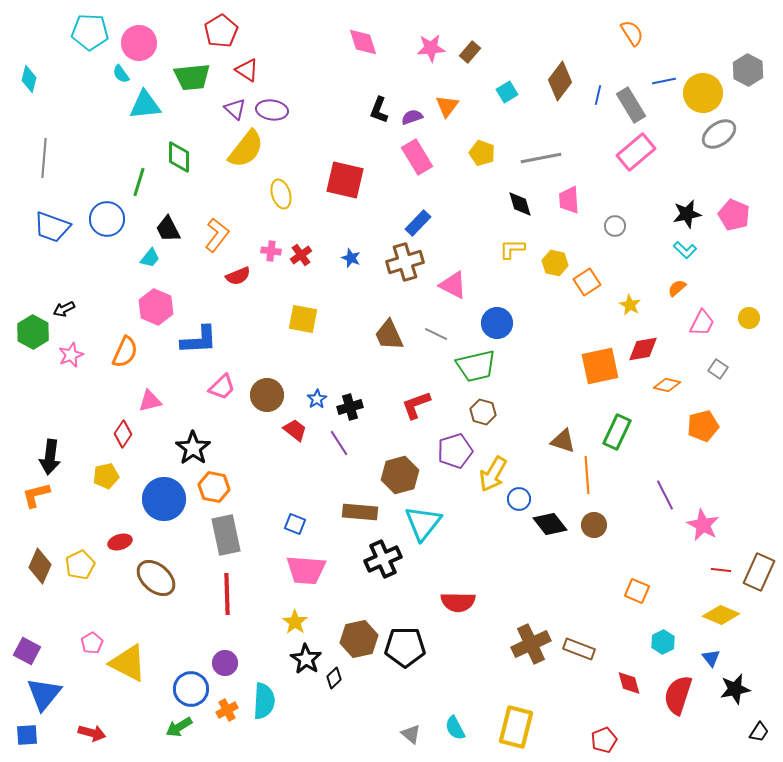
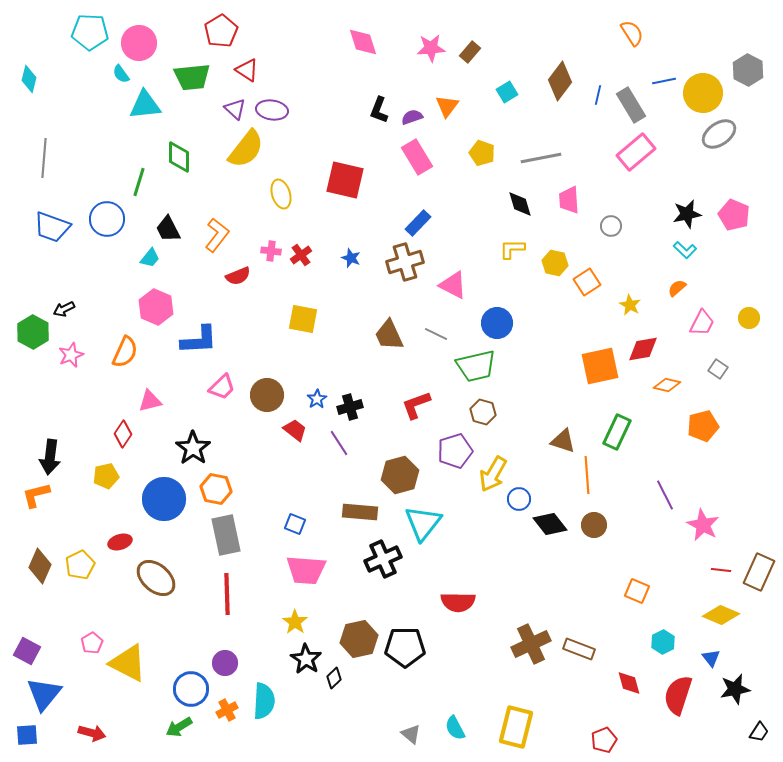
gray circle at (615, 226): moved 4 px left
orange hexagon at (214, 487): moved 2 px right, 2 px down
